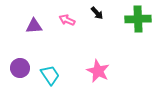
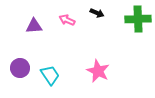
black arrow: rotated 24 degrees counterclockwise
